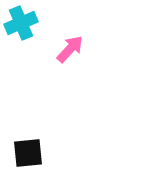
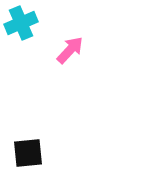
pink arrow: moved 1 px down
